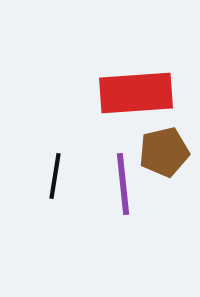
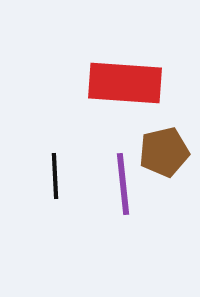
red rectangle: moved 11 px left, 10 px up; rotated 8 degrees clockwise
black line: rotated 12 degrees counterclockwise
